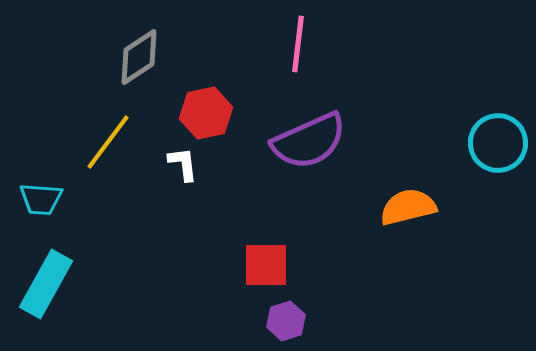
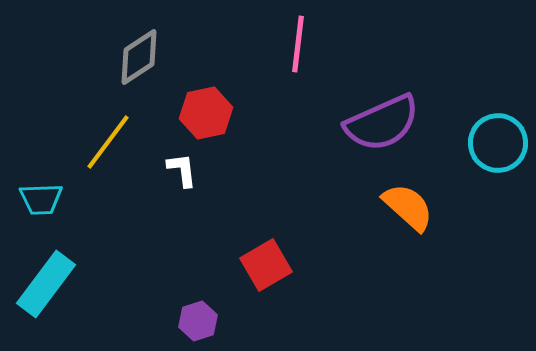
purple semicircle: moved 73 px right, 18 px up
white L-shape: moved 1 px left, 6 px down
cyan trapezoid: rotated 6 degrees counterclockwise
orange semicircle: rotated 56 degrees clockwise
red square: rotated 30 degrees counterclockwise
cyan rectangle: rotated 8 degrees clockwise
purple hexagon: moved 88 px left
